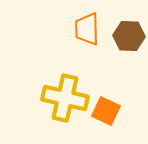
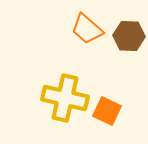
orange trapezoid: rotated 48 degrees counterclockwise
orange square: moved 1 px right
